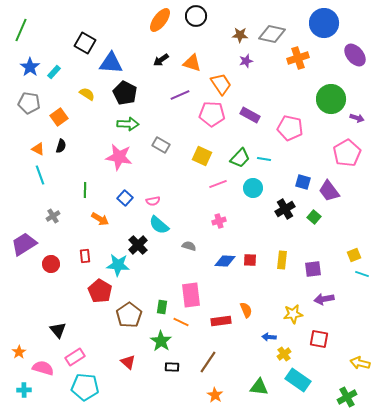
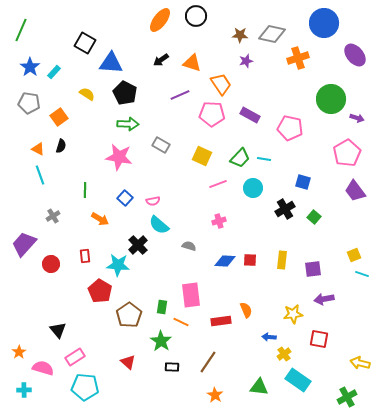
purple trapezoid at (329, 191): moved 26 px right
purple trapezoid at (24, 244): rotated 16 degrees counterclockwise
